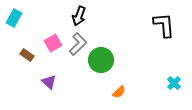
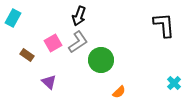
cyan rectangle: moved 1 px left
gray L-shape: moved 2 px up; rotated 10 degrees clockwise
